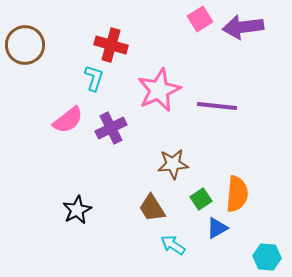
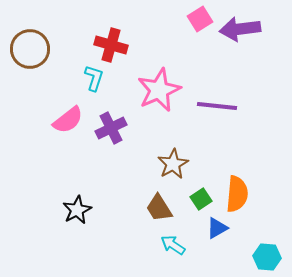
purple arrow: moved 3 px left, 2 px down
brown circle: moved 5 px right, 4 px down
brown star: rotated 24 degrees counterclockwise
brown trapezoid: moved 7 px right
